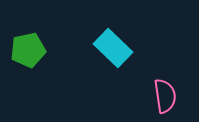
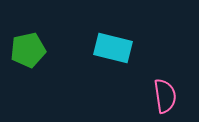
cyan rectangle: rotated 30 degrees counterclockwise
